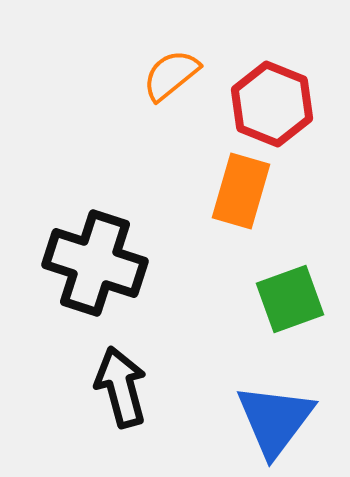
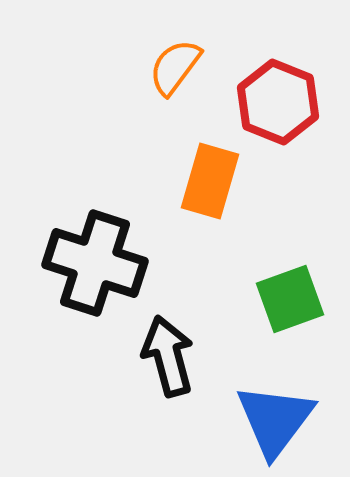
orange semicircle: moved 4 px right, 8 px up; rotated 14 degrees counterclockwise
red hexagon: moved 6 px right, 2 px up
orange rectangle: moved 31 px left, 10 px up
black arrow: moved 47 px right, 31 px up
